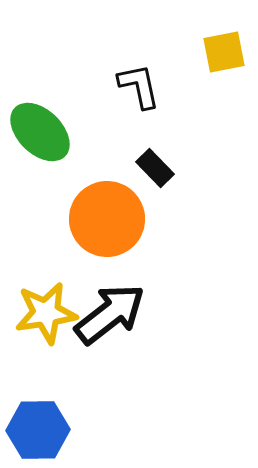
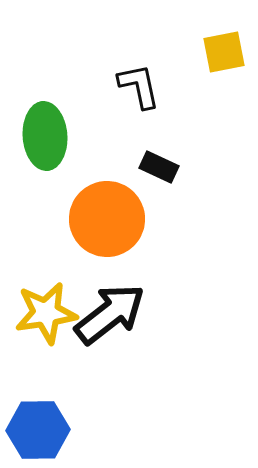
green ellipse: moved 5 px right, 4 px down; rotated 42 degrees clockwise
black rectangle: moved 4 px right, 1 px up; rotated 21 degrees counterclockwise
